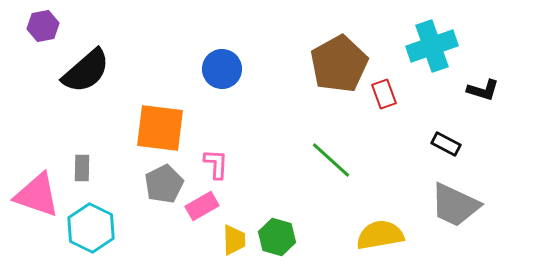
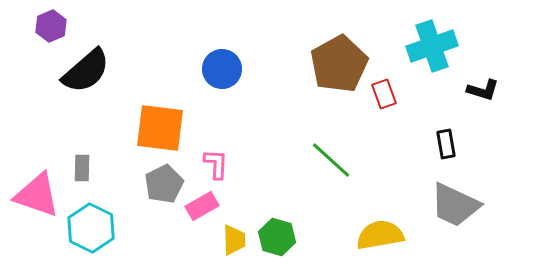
purple hexagon: moved 8 px right; rotated 12 degrees counterclockwise
black rectangle: rotated 52 degrees clockwise
